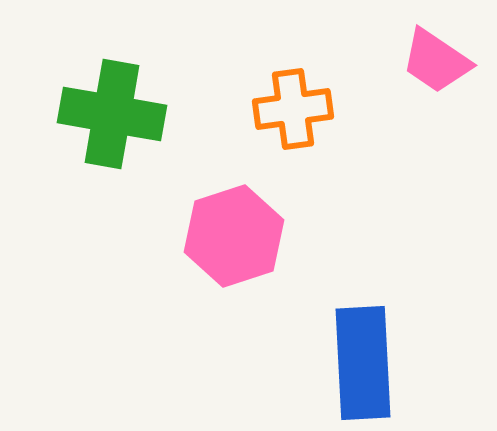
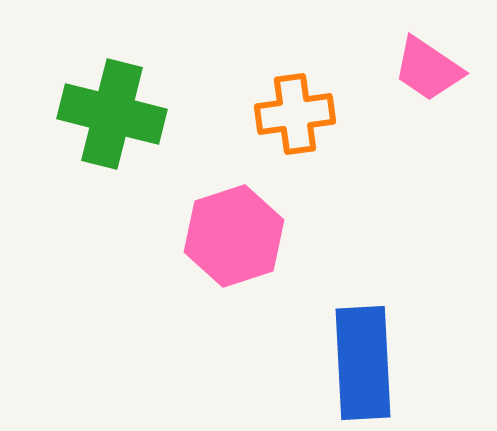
pink trapezoid: moved 8 px left, 8 px down
orange cross: moved 2 px right, 5 px down
green cross: rotated 4 degrees clockwise
